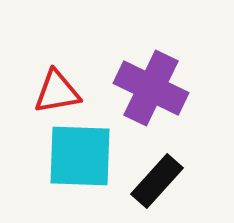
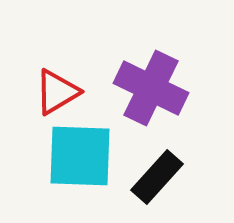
red triangle: rotated 21 degrees counterclockwise
black rectangle: moved 4 px up
